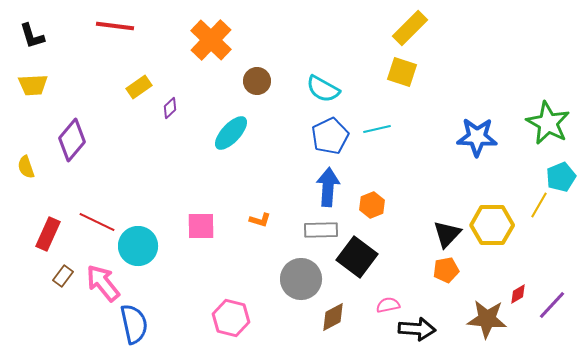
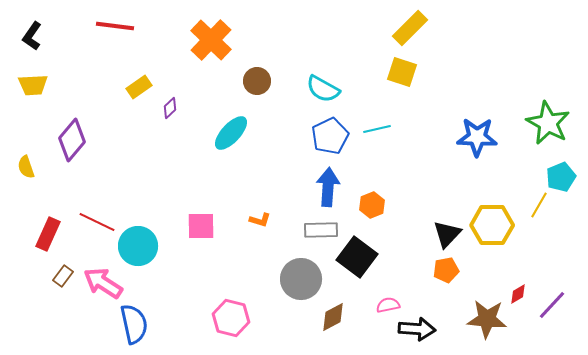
black L-shape at (32, 36): rotated 52 degrees clockwise
pink arrow at (103, 283): rotated 18 degrees counterclockwise
